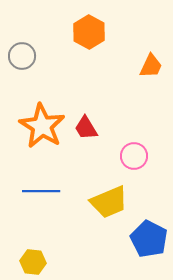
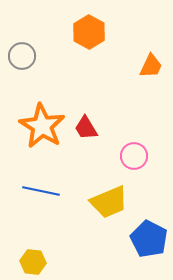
blue line: rotated 12 degrees clockwise
